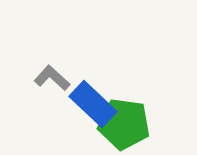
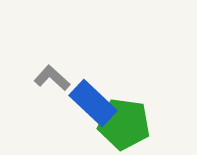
blue rectangle: moved 1 px up
